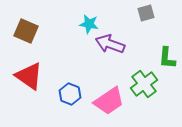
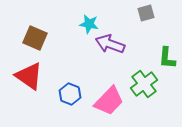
brown square: moved 9 px right, 7 px down
pink trapezoid: rotated 12 degrees counterclockwise
